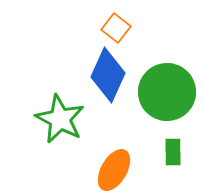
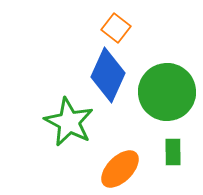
green star: moved 9 px right, 3 px down
orange ellipse: moved 6 px right, 1 px up; rotated 15 degrees clockwise
